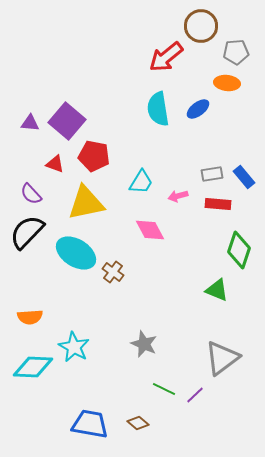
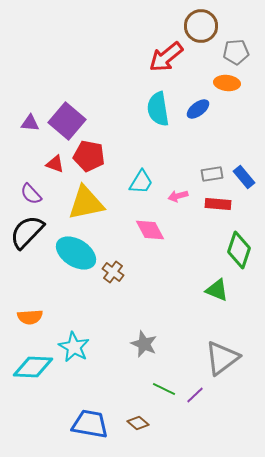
red pentagon: moved 5 px left
